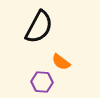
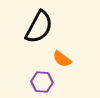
orange semicircle: moved 1 px right, 3 px up
